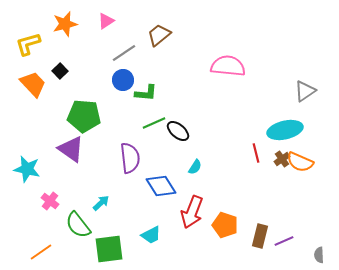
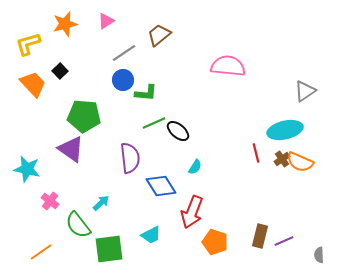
orange pentagon: moved 10 px left, 17 px down
